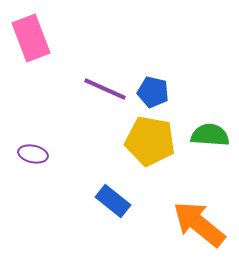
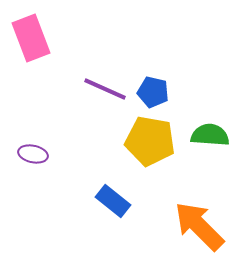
orange arrow: moved 2 px down; rotated 6 degrees clockwise
